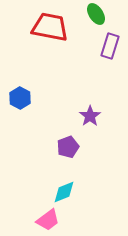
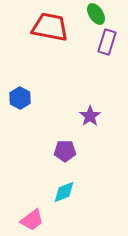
purple rectangle: moved 3 px left, 4 px up
purple pentagon: moved 3 px left, 4 px down; rotated 20 degrees clockwise
pink trapezoid: moved 16 px left
